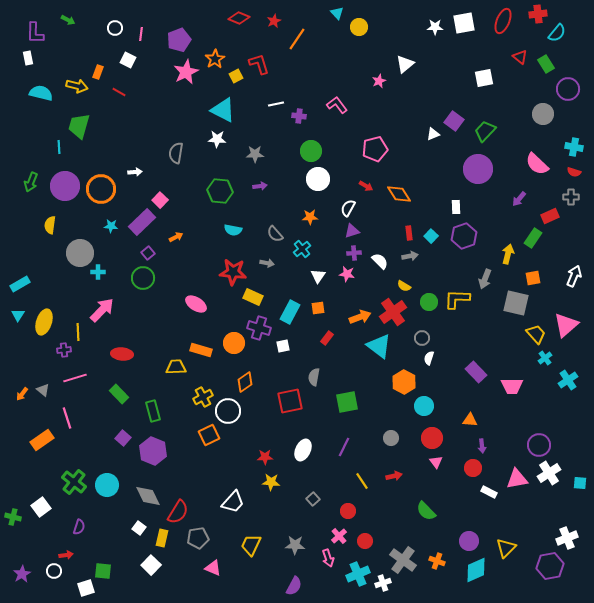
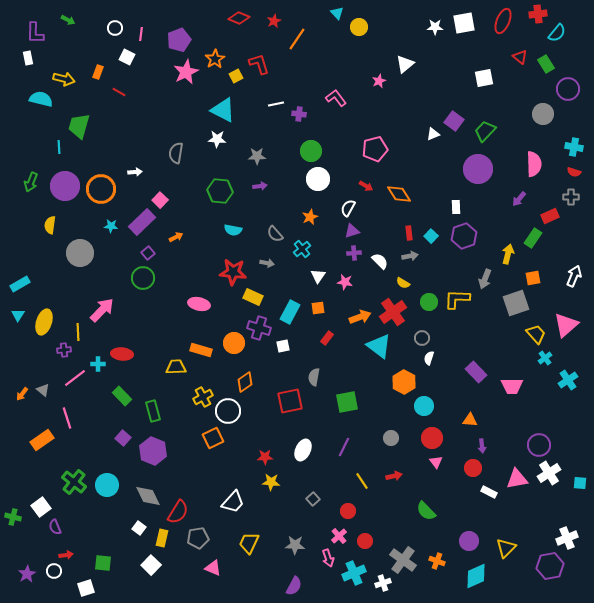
white square at (128, 60): moved 1 px left, 3 px up
yellow arrow at (77, 86): moved 13 px left, 7 px up
cyan semicircle at (41, 93): moved 6 px down
pink L-shape at (337, 105): moved 1 px left, 7 px up
purple cross at (299, 116): moved 2 px up
gray star at (255, 154): moved 2 px right, 2 px down
pink semicircle at (537, 164): moved 3 px left; rotated 135 degrees counterclockwise
orange star at (310, 217): rotated 21 degrees counterclockwise
cyan cross at (98, 272): moved 92 px down
pink star at (347, 274): moved 2 px left, 8 px down
yellow semicircle at (404, 286): moved 1 px left, 3 px up
gray square at (516, 303): rotated 32 degrees counterclockwise
pink ellipse at (196, 304): moved 3 px right; rotated 20 degrees counterclockwise
pink line at (75, 378): rotated 20 degrees counterclockwise
green rectangle at (119, 394): moved 3 px right, 2 px down
orange square at (209, 435): moved 4 px right, 3 px down
purple semicircle at (79, 527): moved 24 px left; rotated 140 degrees clockwise
yellow trapezoid at (251, 545): moved 2 px left, 2 px up
cyan diamond at (476, 570): moved 6 px down
green square at (103, 571): moved 8 px up
purple star at (22, 574): moved 5 px right
cyan cross at (358, 574): moved 4 px left, 1 px up
